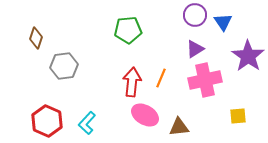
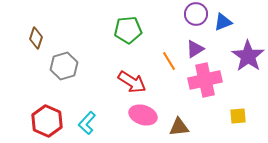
purple circle: moved 1 px right, 1 px up
blue triangle: rotated 42 degrees clockwise
gray hexagon: rotated 8 degrees counterclockwise
orange line: moved 8 px right, 17 px up; rotated 54 degrees counterclockwise
red arrow: rotated 116 degrees clockwise
pink ellipse: moved 2 px left; rotated 12 degrees counterclockwise
